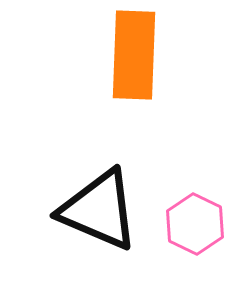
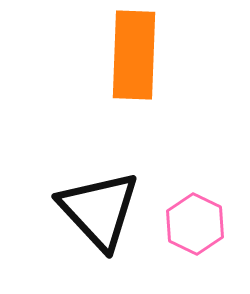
black triangle: rotated 24 degrees clockwise
